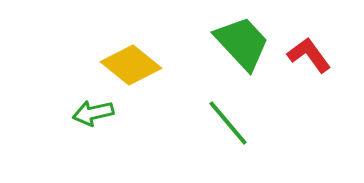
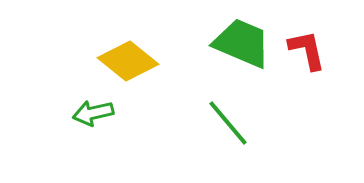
green trapezoid: rotated 24 degrees counterclockwise
red L-shape: moved 2 px left, 5 px up; rotated 24 degrees clockwise
yellow diamond: moved 3 px left, 4 px up
